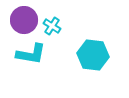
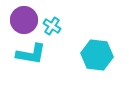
cyan hexagon: moved 4 px right
